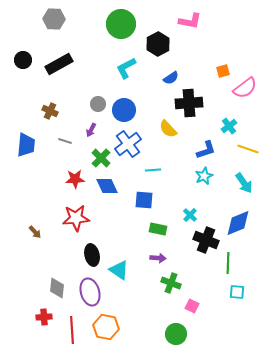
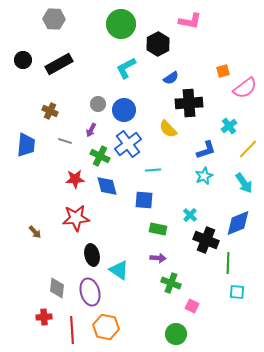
yellow line at (248, 149): rotated 65 degrees counterclockwise
green cross at (101, 158): moved 1 px left, 2 px up; rotated 18 degrees counterclockwise
blue diamond at (107, 186): rotated 10 degrees clockwise
